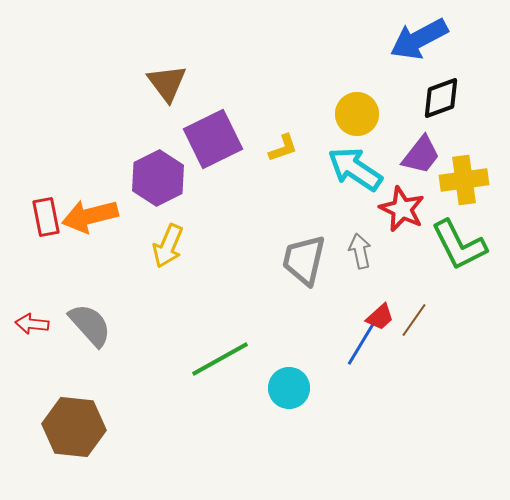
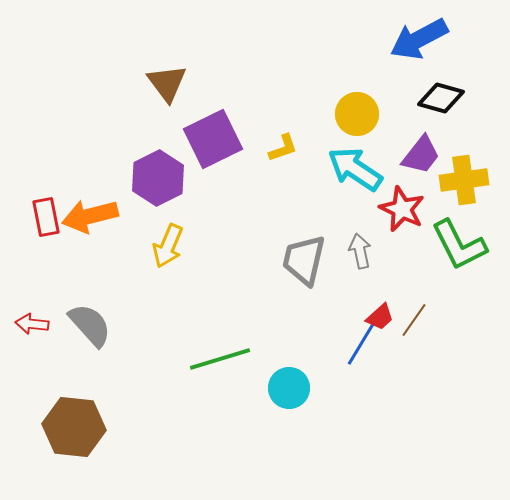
black diamond: rotated 36 degrees clockwise
green line: rotated 12 degrees clockwise
